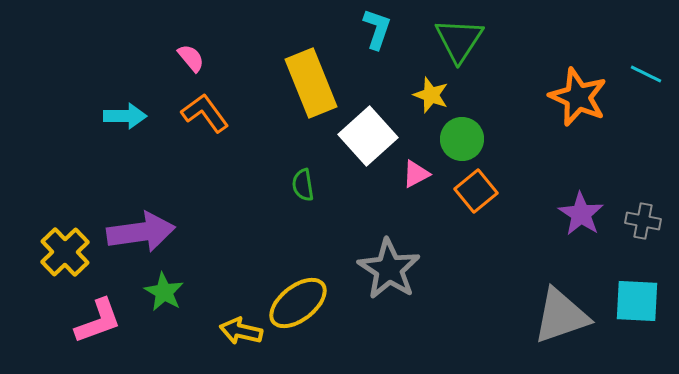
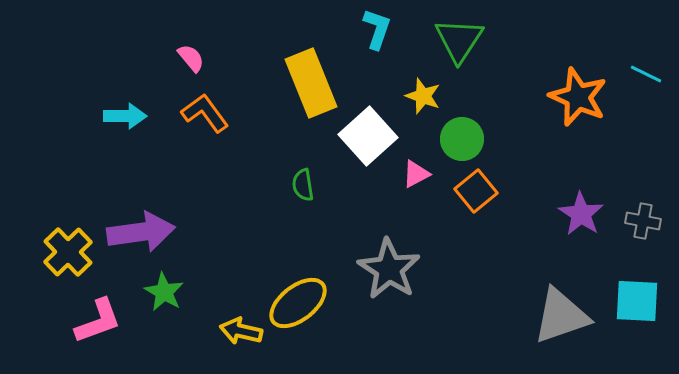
yellow star: moved 8 px left, 1 px down
yellow cross: moved 3 px right
